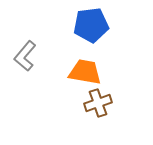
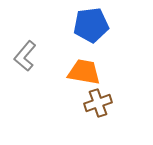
orange trapezoid: moved 1 px left
